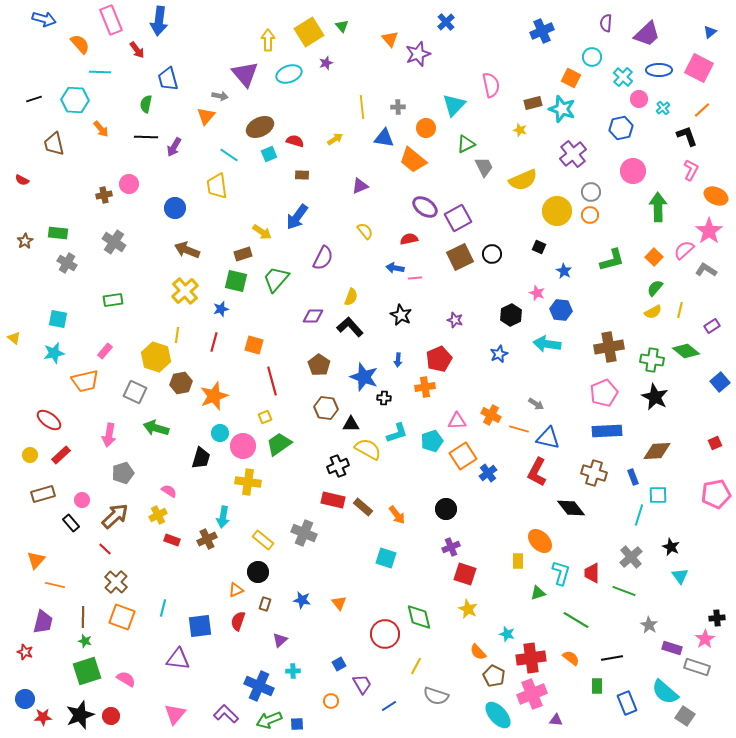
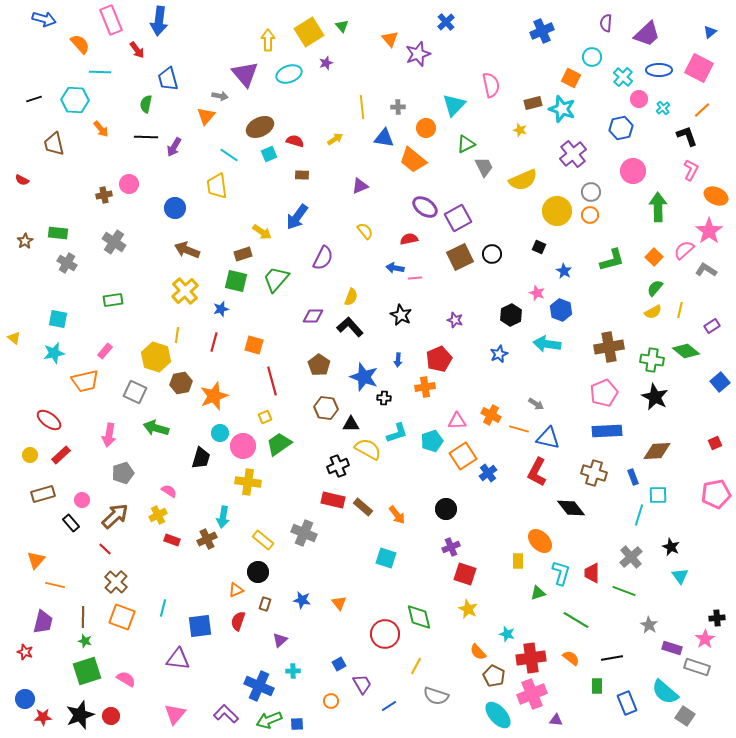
blue hexagon at (561, 310): rotated 15 degrees clockwise
